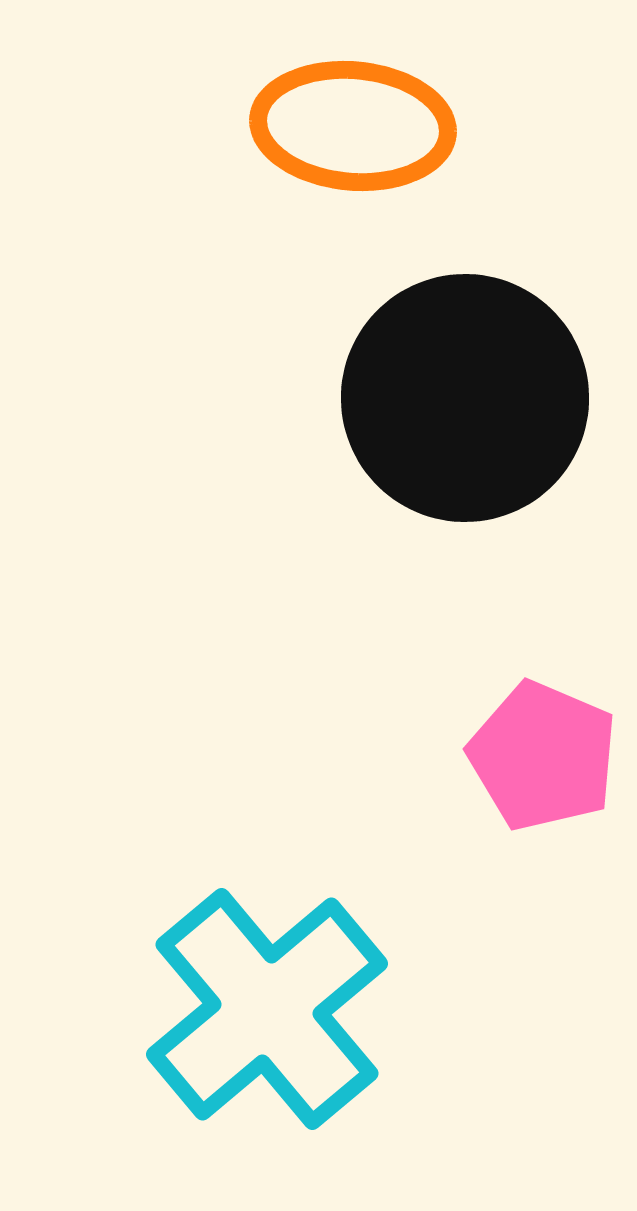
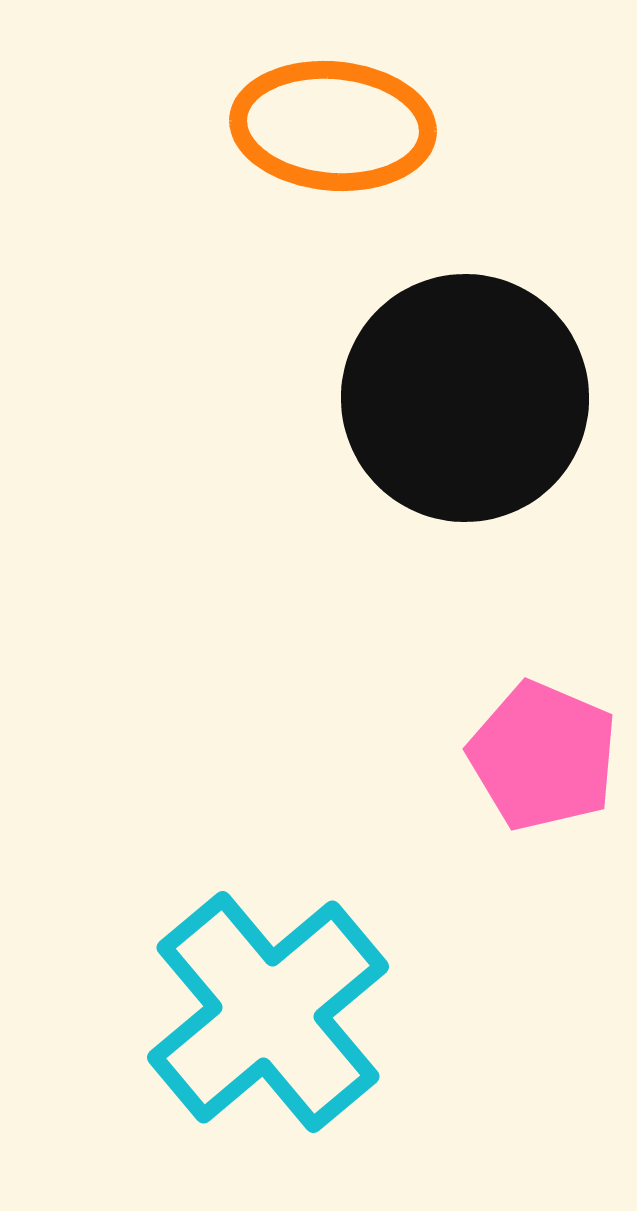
orange ellipse: moved 20 px left
cyan cross: moved 1 px right, 3 px down
